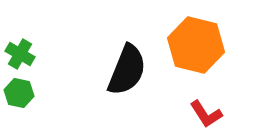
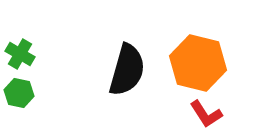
orange hexagon: moved 2 px right, 18 px down
black semicircle: rotated 6 degrees counterclockwise
